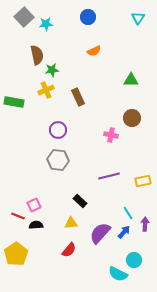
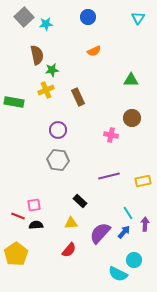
pink square: rotated 16 degrees clockwise
